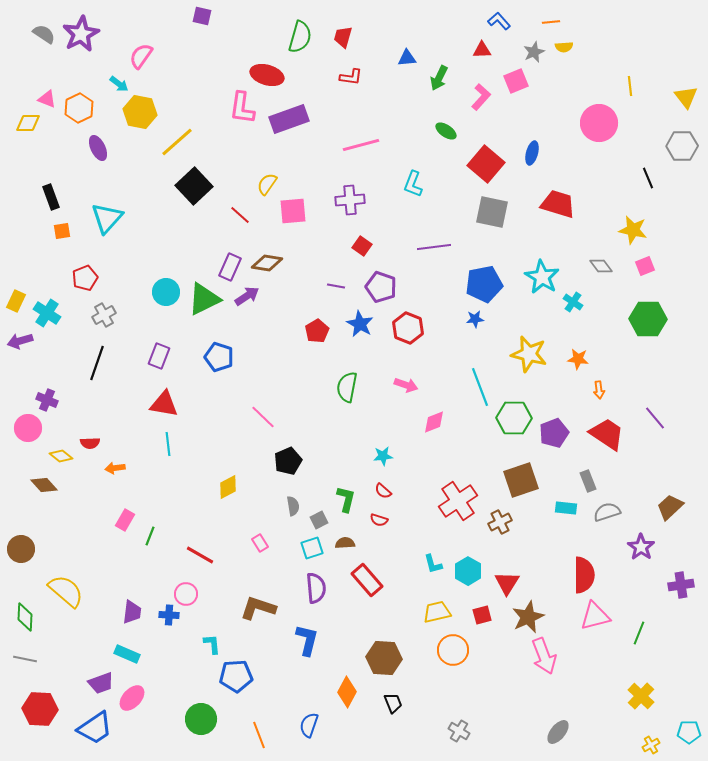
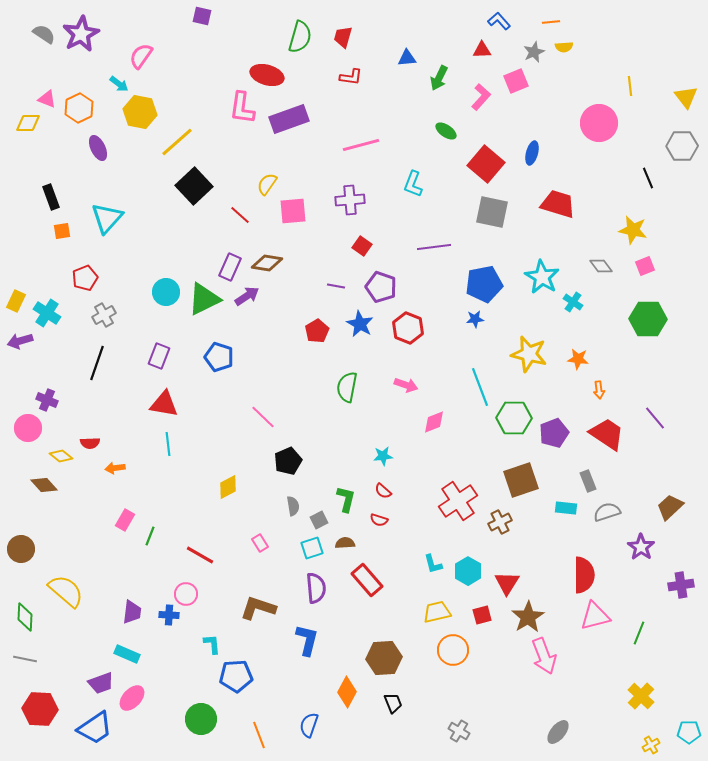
brown star at (528, 617): rotated 8 degrees counterclockwise
brown hexagon at (384, 658): rotated 8 degrees counterclockwise
